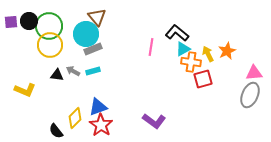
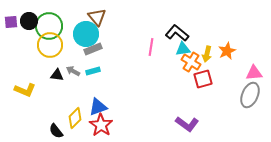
cyan triangle: rotated 21 degrees clockwise
yellow arrow: moved 1 px left; rotated 140 degrees counterclockwise
orange cross: rotated 24 degrees clockwise
purple L-shape: moved 33 px right, 3 px down
